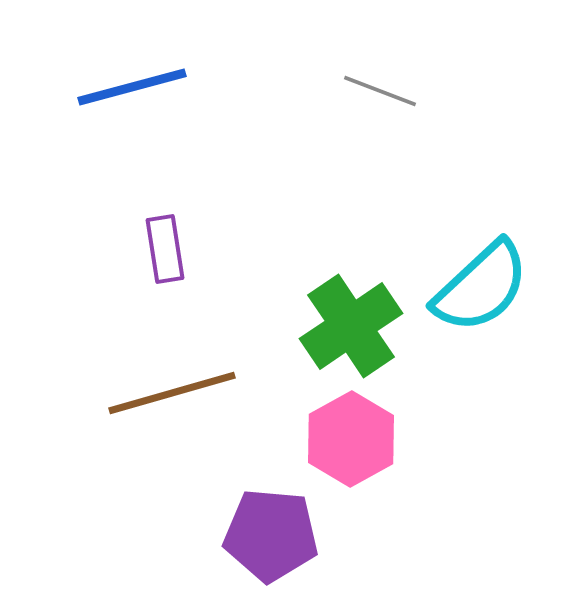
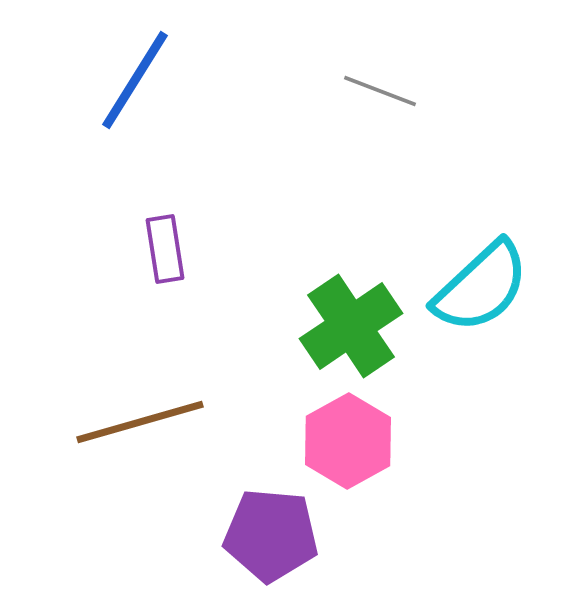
blue line: moved 3 px right, 7 px up; rotated 43 degrees counterclockwise
brown line: moved 32 px left, 29 px down
pink hexagon: moved 3 px left, 2 px down
